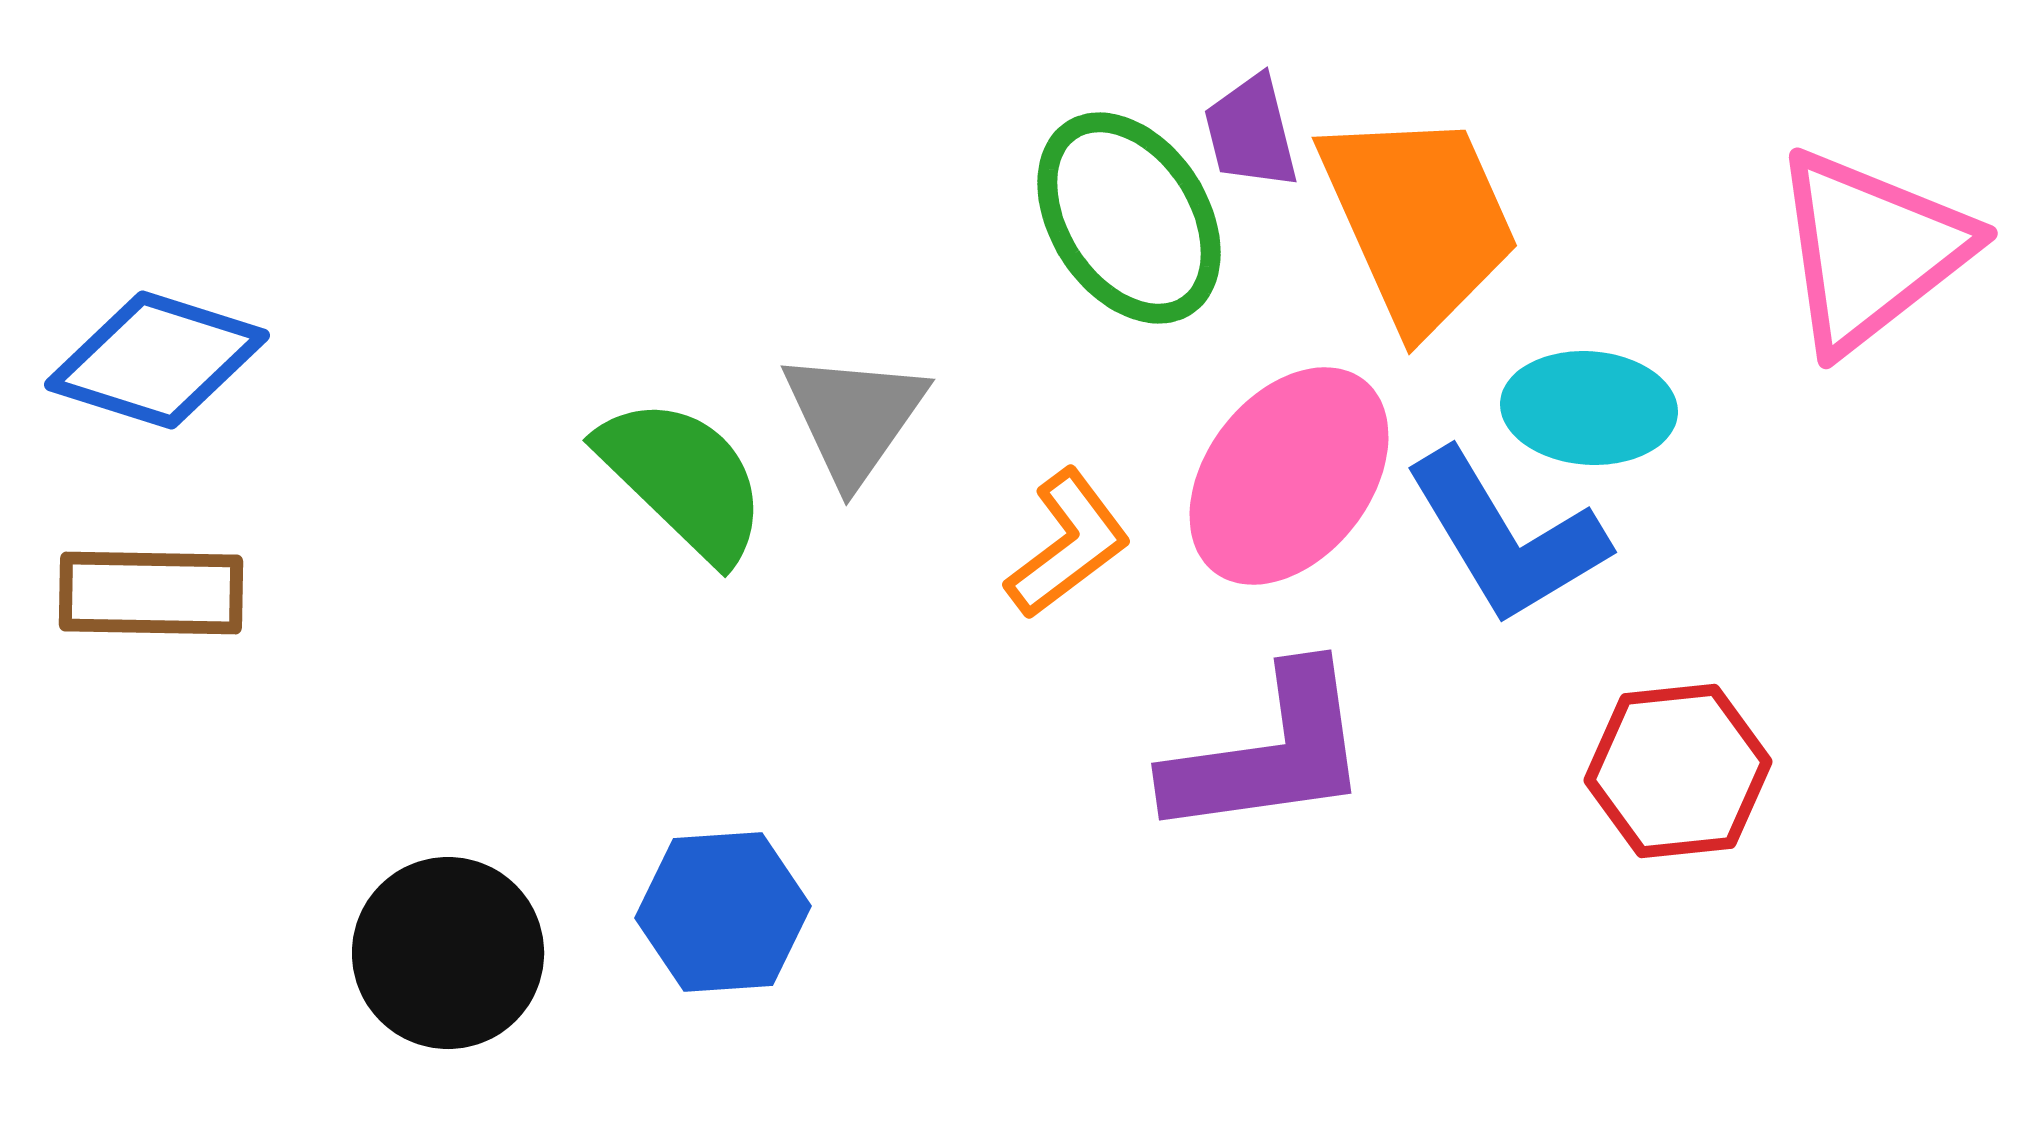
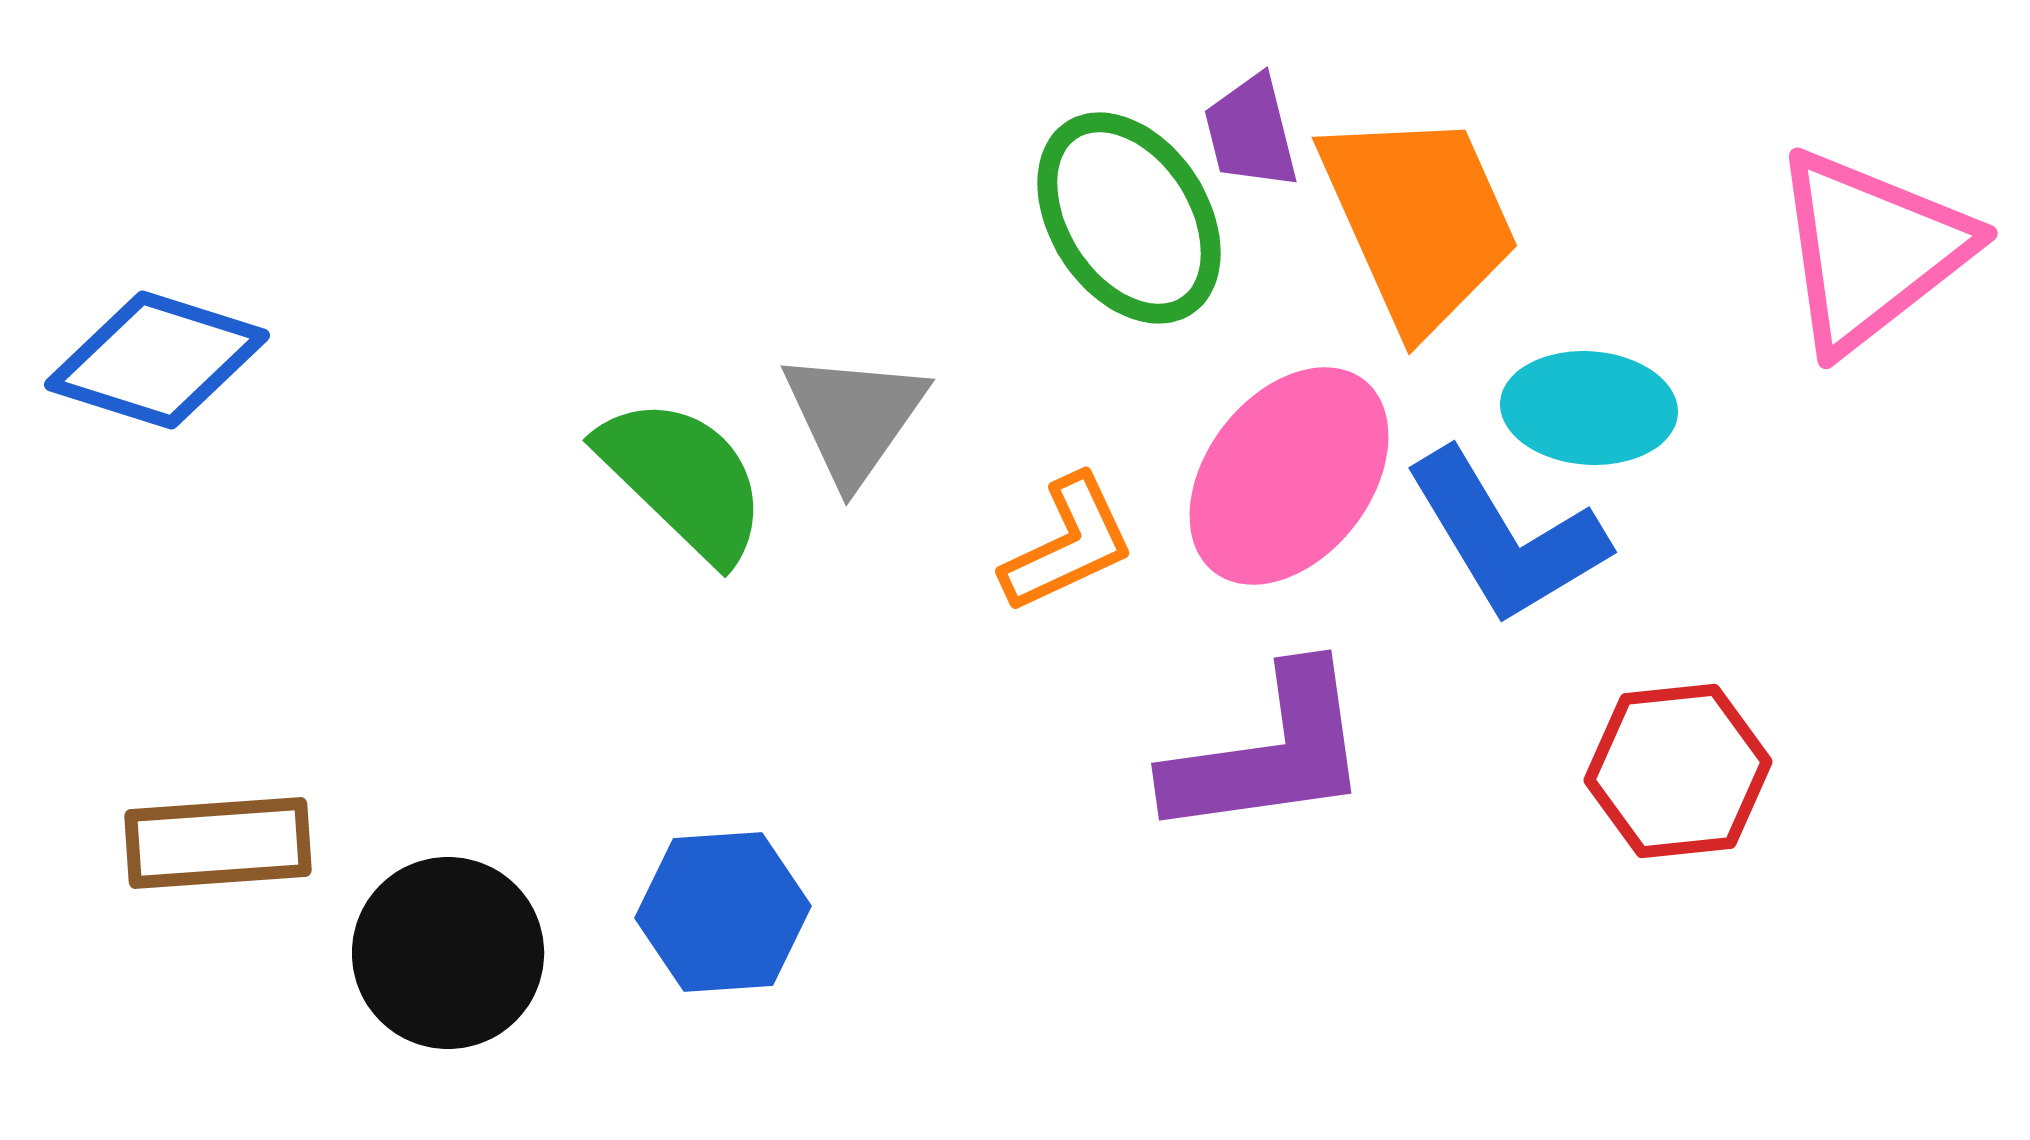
orange L-shape: rotated 12 degrees clockwise
brown rectangle: moved 67 px right, 250 px down; rotated 5 degrees counterclockwise
